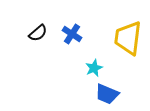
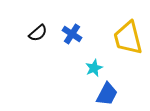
yellow trapezoid: rotated 21 degrees counterclockwise
blue trapezoid: rotated 85 degrees counterclockwise
